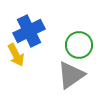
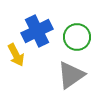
blue cross: moved 8 px right
green circle: moved 2 px left, 8 px up
